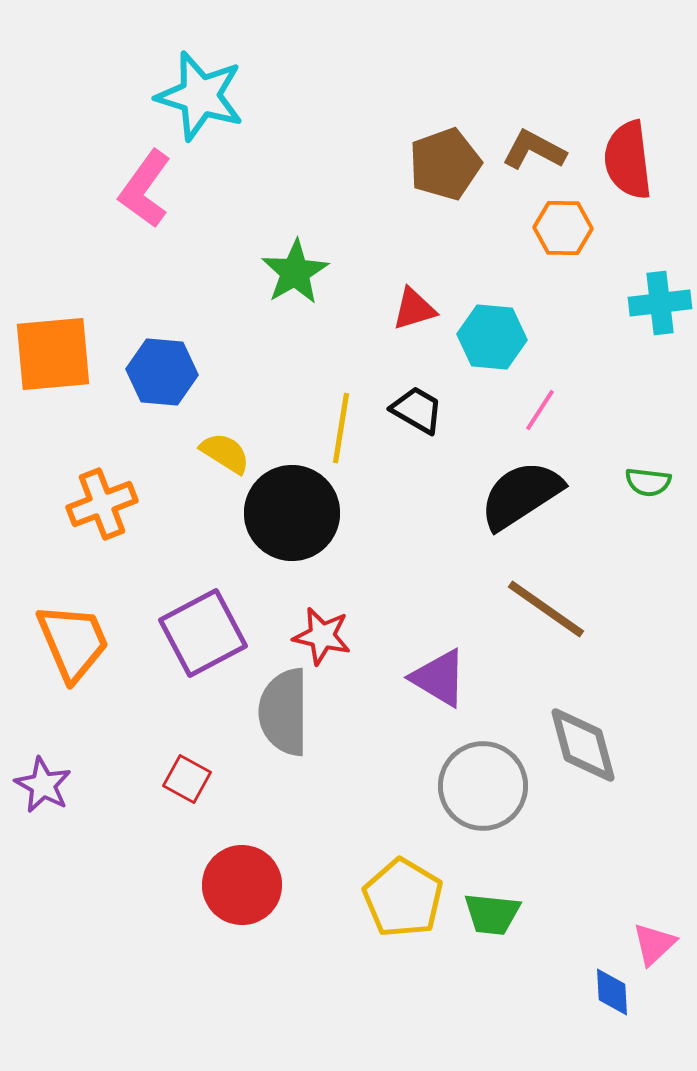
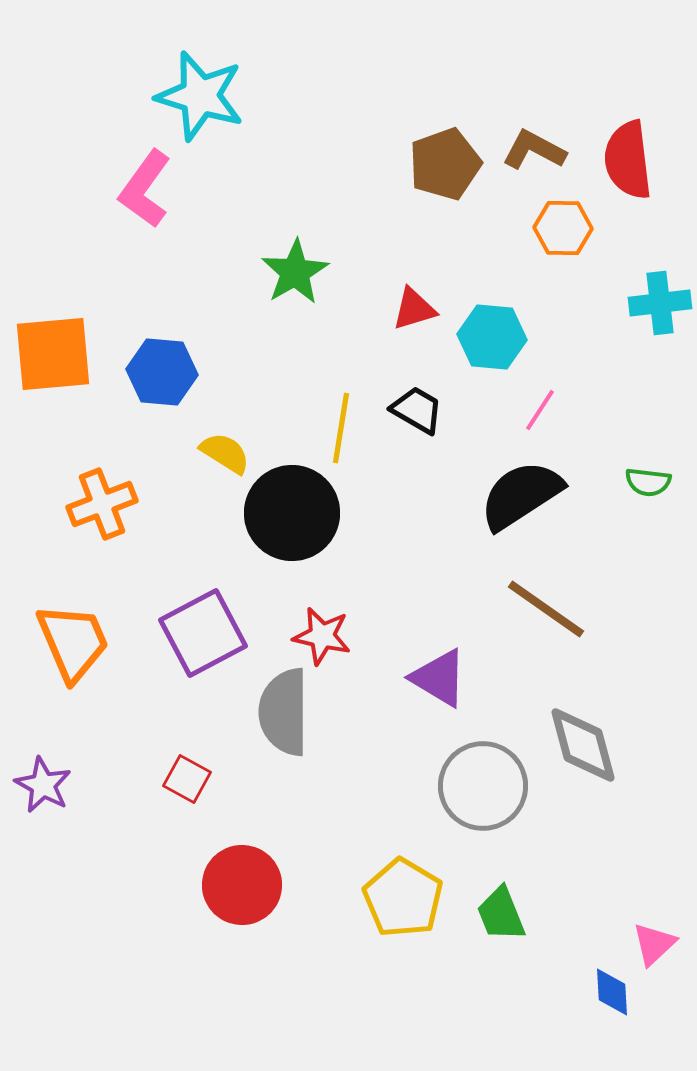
green trapezoid: moved 9 px right; rotated 62 degrees clockwise
